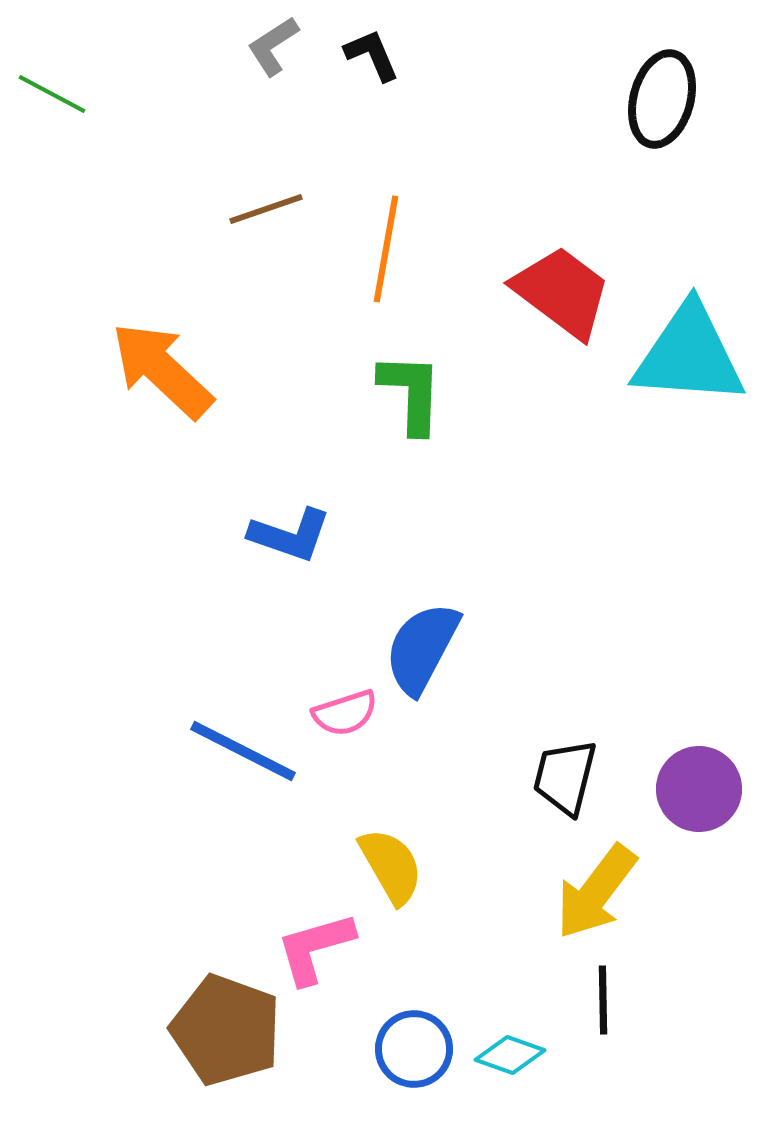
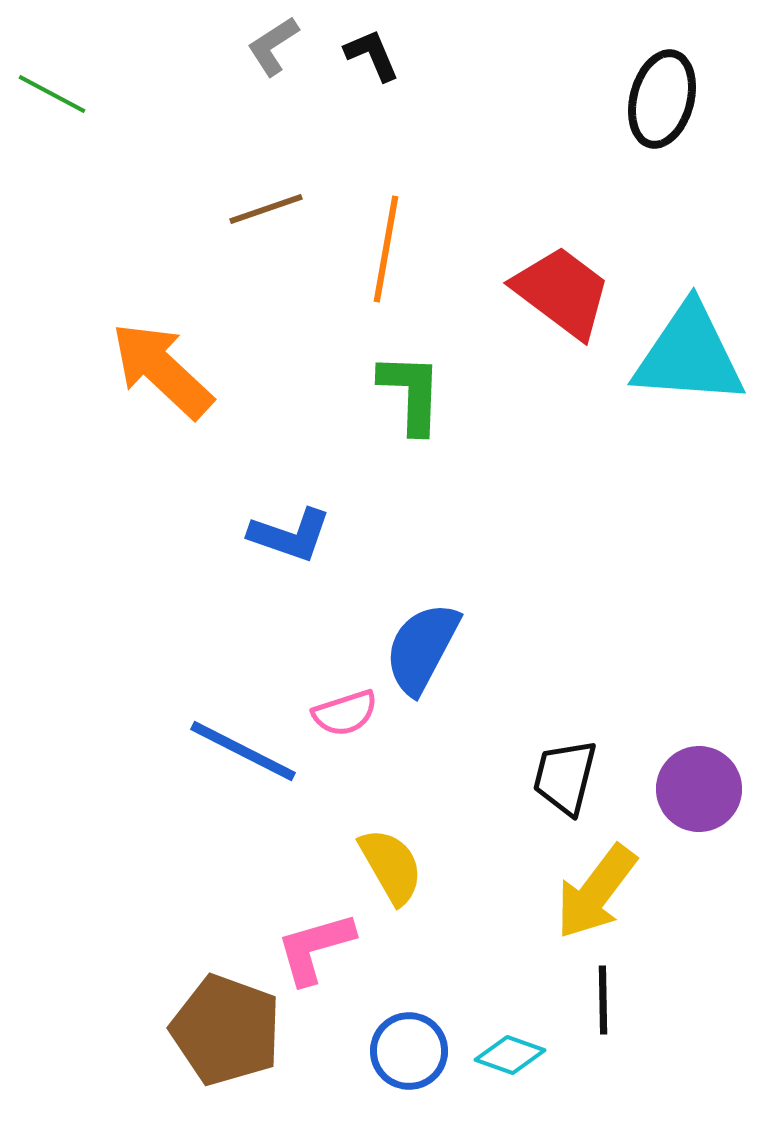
blue circle: moved 5 px left, 2 px down
